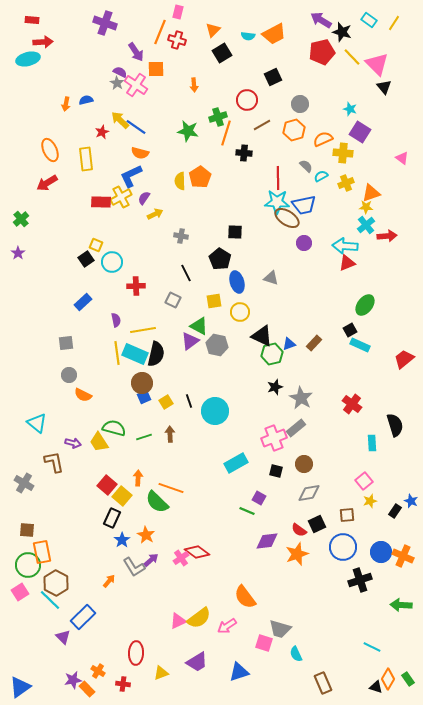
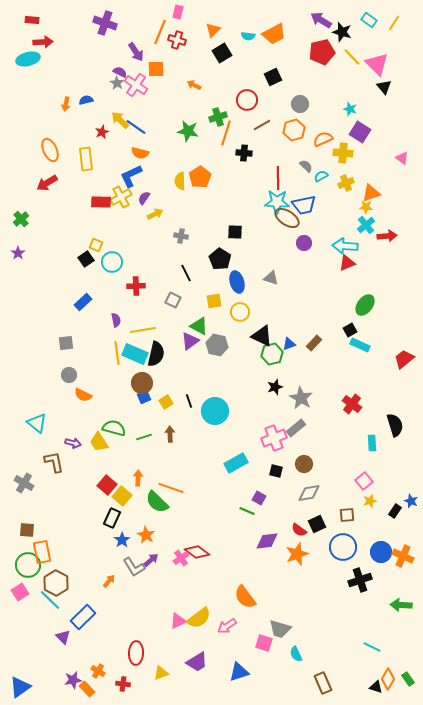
orange arrow at (194, 85): rotated 120 degrees clockwise
